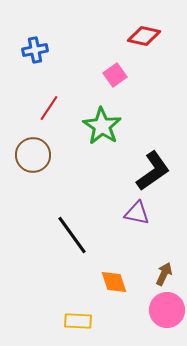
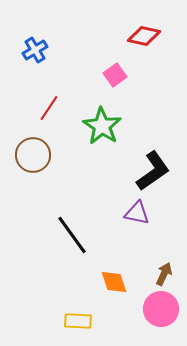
blue cross: rotated 20 degrees counterclockwise
pink circle: moved 6 px left, 1 px up
